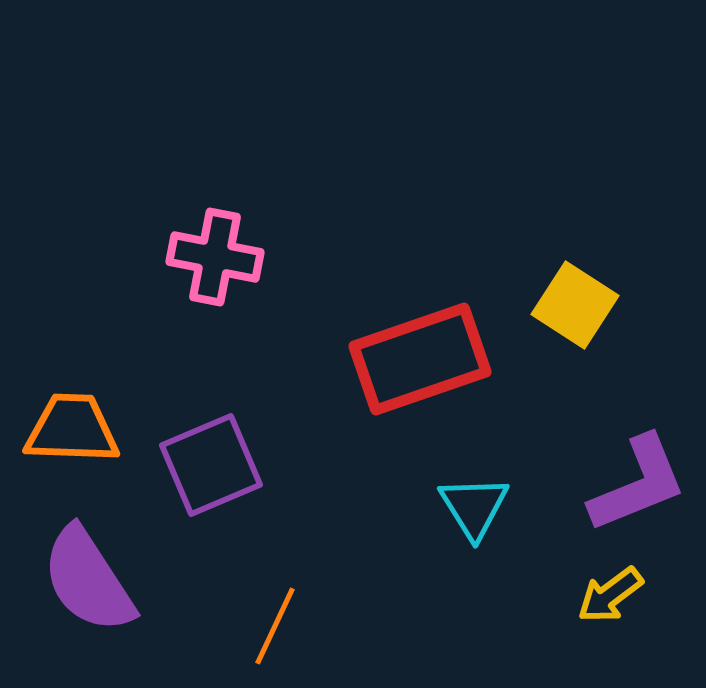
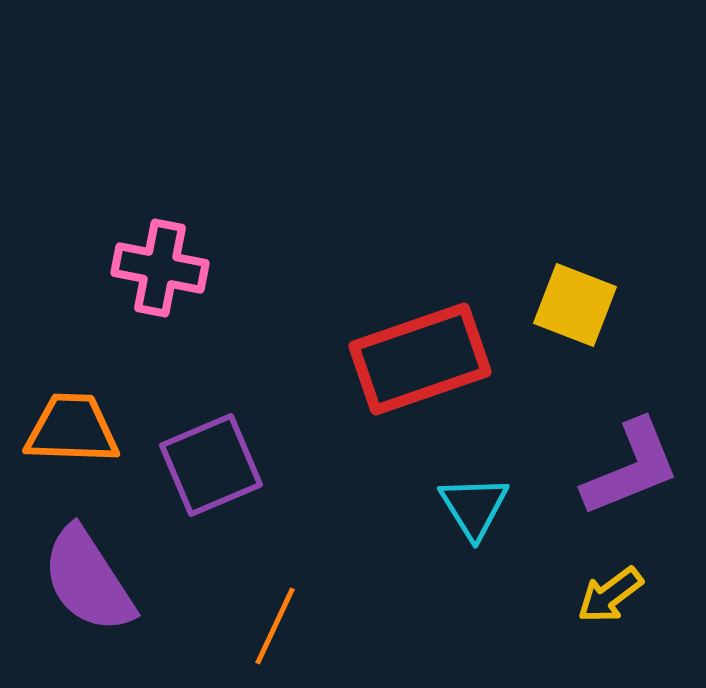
pink cross: moved 55 px left, 11 px down
yellow square: rotated 12 degrees counterclockwise
purple L-shape: moved 7 px left, 16 px up
